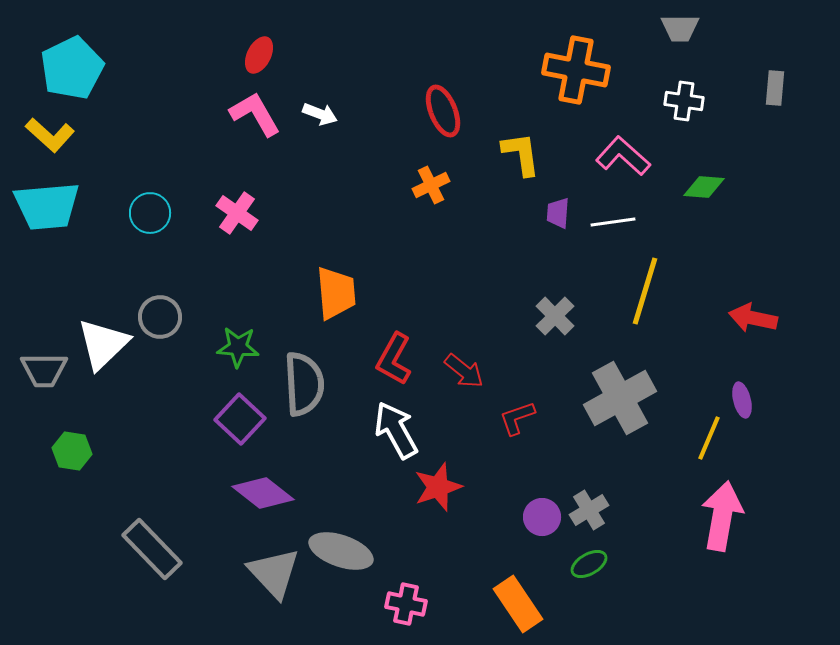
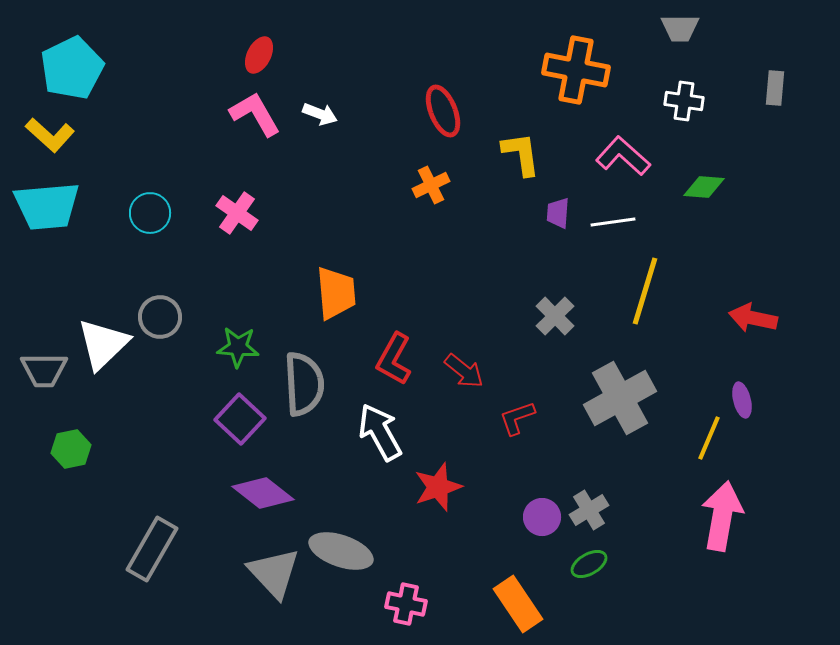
white arrow at (396, 430): moved 16 px left, 2 px down
green hexagon at (72, 451): moved 1 px left, 2 px up; rotated 21 degrees counterclockwise
gray rectangle at (152, 549): rotated 74 degrees clockwise
